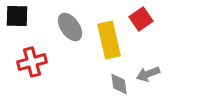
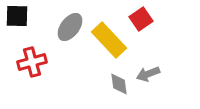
gray ellipse: rotated 72 degrees clockwise
yellow rectangle: rotated 30 degrees counterclockwise
